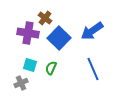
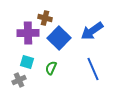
brown cross: rotated 24 degrees counterclockwise
purple cross: rotated 10 degrees counterclockwise
cyan square: moved 3 px left, 3 px up
gray cross: moved 2 px left, 3 px up
